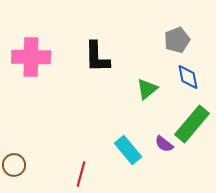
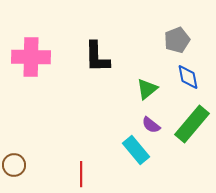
purple semicircle: moved 13 px left, 19 px up
cyan rectangle: moved 8 px right
red line: rotated 15 degrees counterclockwise
